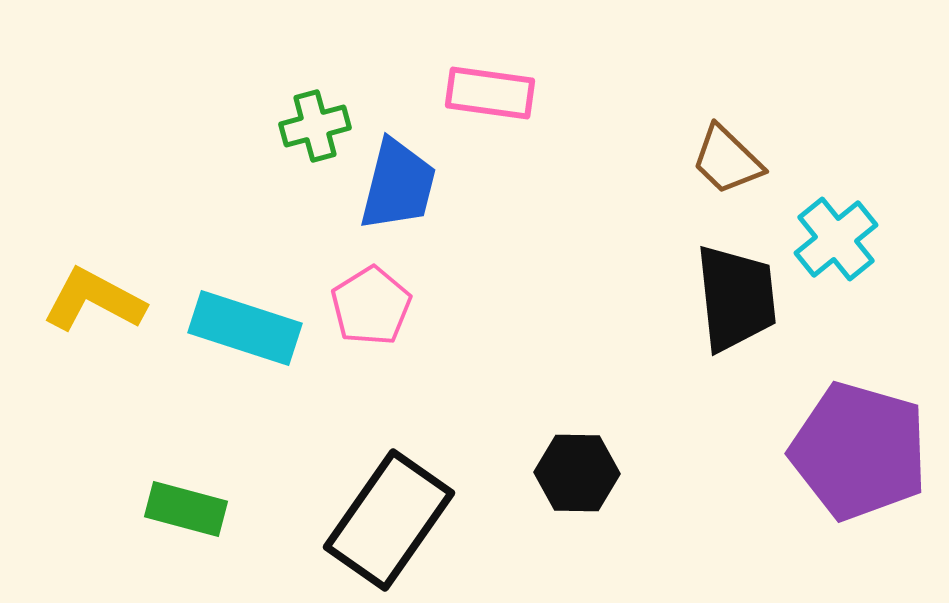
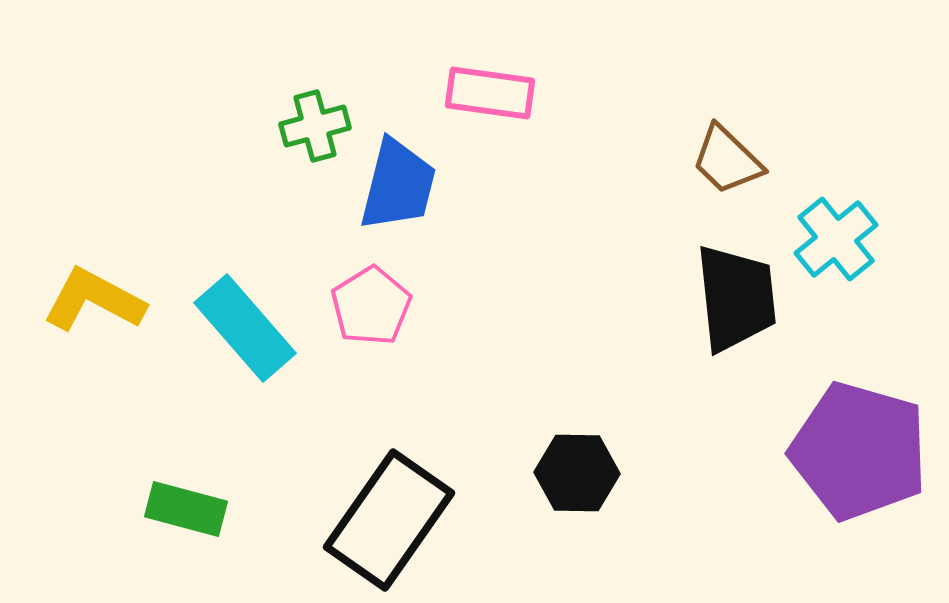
cyan rectangle: rotated 31 degrees clockwise
